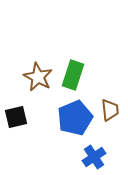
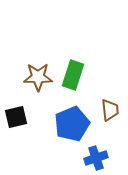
brown star: rotated 28 degrees counterclockwise
blue pentagon: moved 3 px left, 6 px down
blue cross: moved 2 px right, 1 px down; rotated 15 degrees clockwise
